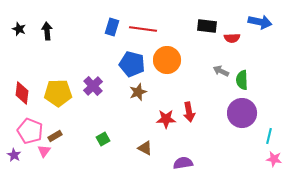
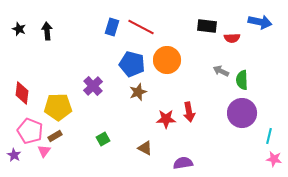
red line: moved 2 px left, 2 px up; rotated 20 degrees clockwise
yellow pentagon: moved 14 px down
